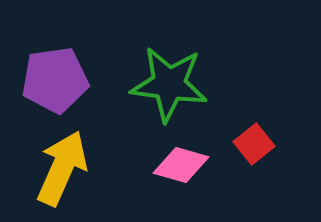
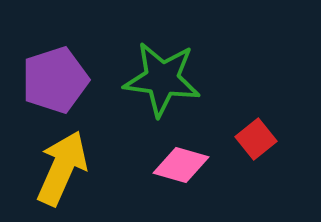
purple pentagon: rotated 10 degrees counterclockwise
green star: moved 7 px left, 5 px up
red square: moved 2 px right, 5 px up
